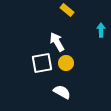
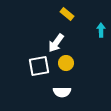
yellow rectangle: moved 4 px down
white arrow: moved 1 px left, 1 px down; rotated 114 degrees counterclockwise
white square: moved 3 px left, 3 px down
white semicircle: rotated 150 degrees clockwise
